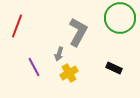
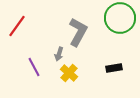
red line: rotated 15 degrees clockwise
black rectangle: rotated 35 degrees counterclockwise
yellow cross: rotated 18 degrees counterclockwise
